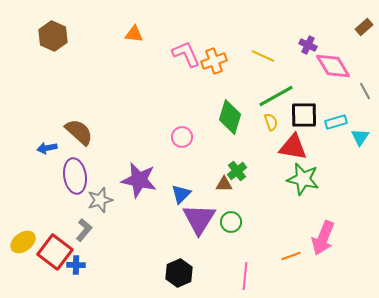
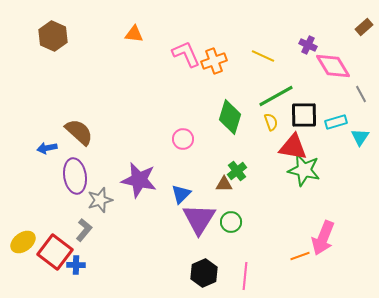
gray line: moved 4 px left, 3 px down
pink circle: moved 1 px right, 2 px down
green star: moved 1 px right, 9 px up
orange line: moved 9 px right
black hexagon: moved 25 px right
